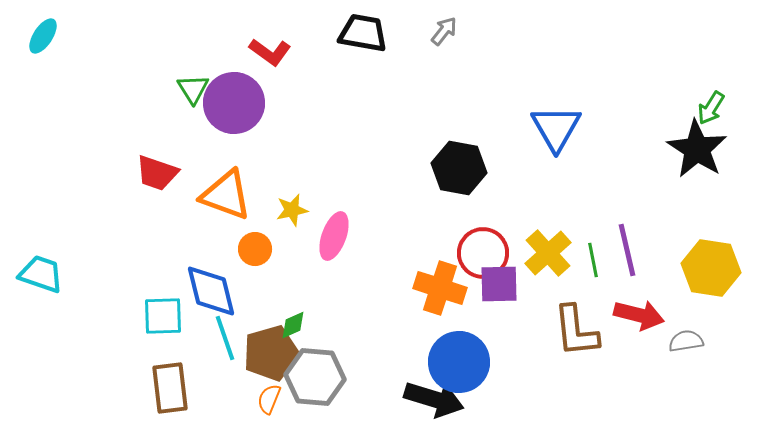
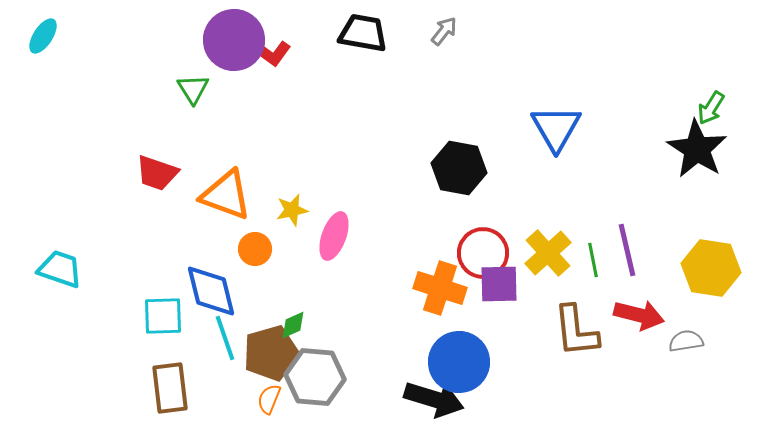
purple circle: moved 63 px up
cyan trapezoid: moved 19 px right, 5 px up
